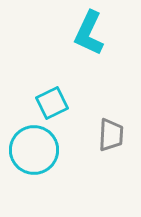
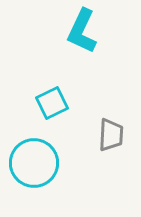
cyan L-shape: moved 7 px left, 2 px up
cyan circle: moved 13 px down
